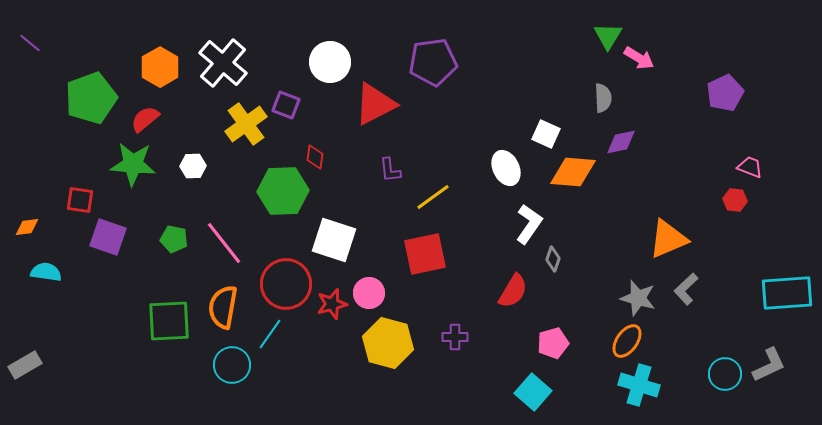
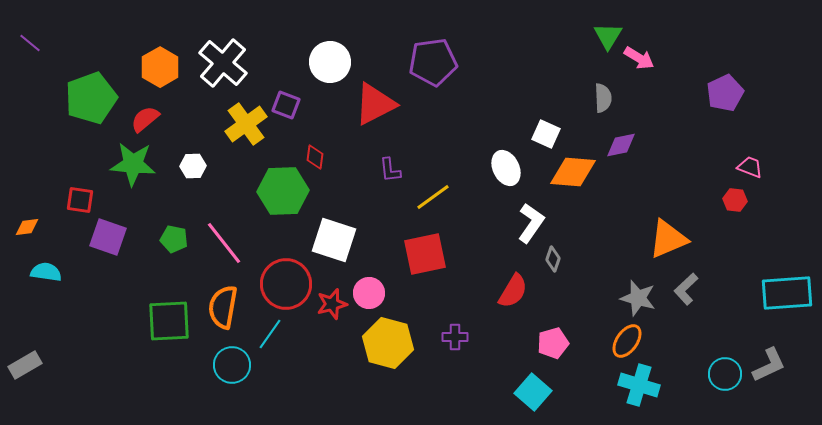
purple diamond at (621, 142): moved 3 px down
white L-shape at (529, 224): moved 2 px right, 1 px up
